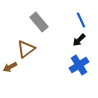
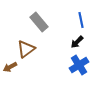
blue line: rotated 14 degrees clockwise
black arrow: moved 2 px left, 2 px down
